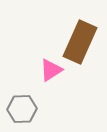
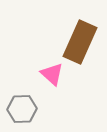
pink triangle: moved 1 px right, 4 px down; rotated 45 degrees counterclockwise
